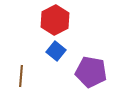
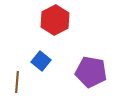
blue square: moved 15 px left, 10 px down
brown line: moved 4 px left, 6 px down
